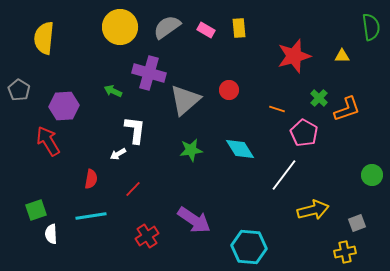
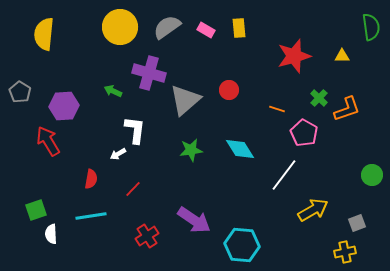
yellow semicircle: moved 4 px up
gray pentagon: moved 1 px right, 2 px down
yellow arrow: rotated 16 degrees counterclockwise
cyan hexagon: moved 7 px left, 2 px up
